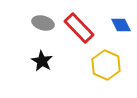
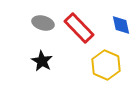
blue diamond: rotated 15 degrees clockwise
